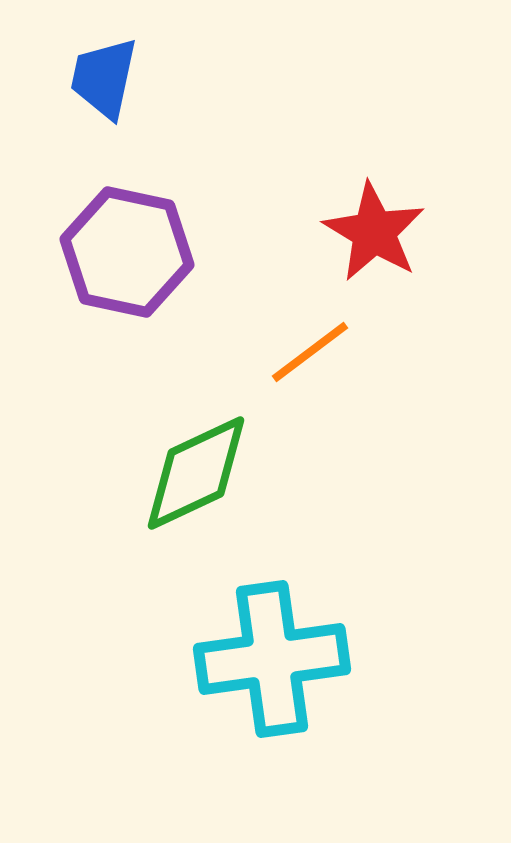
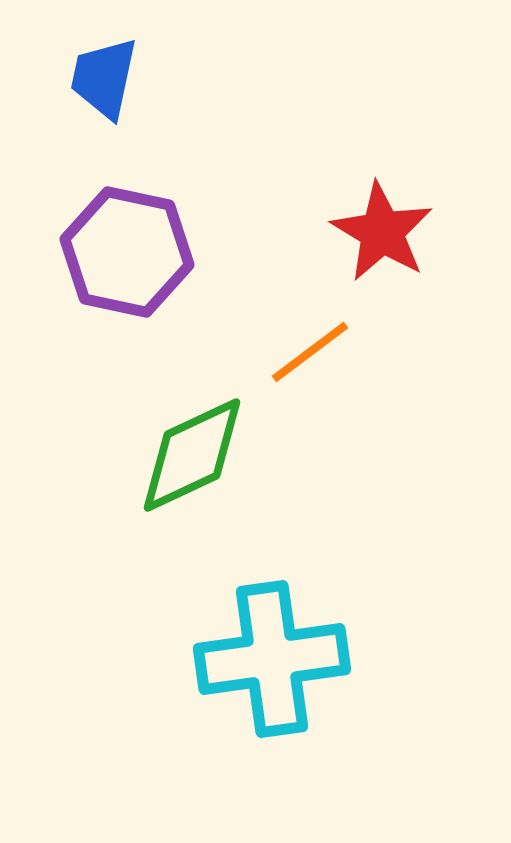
red star: moved 8 px right
green diamond: moved 4 px left, 18 px up
